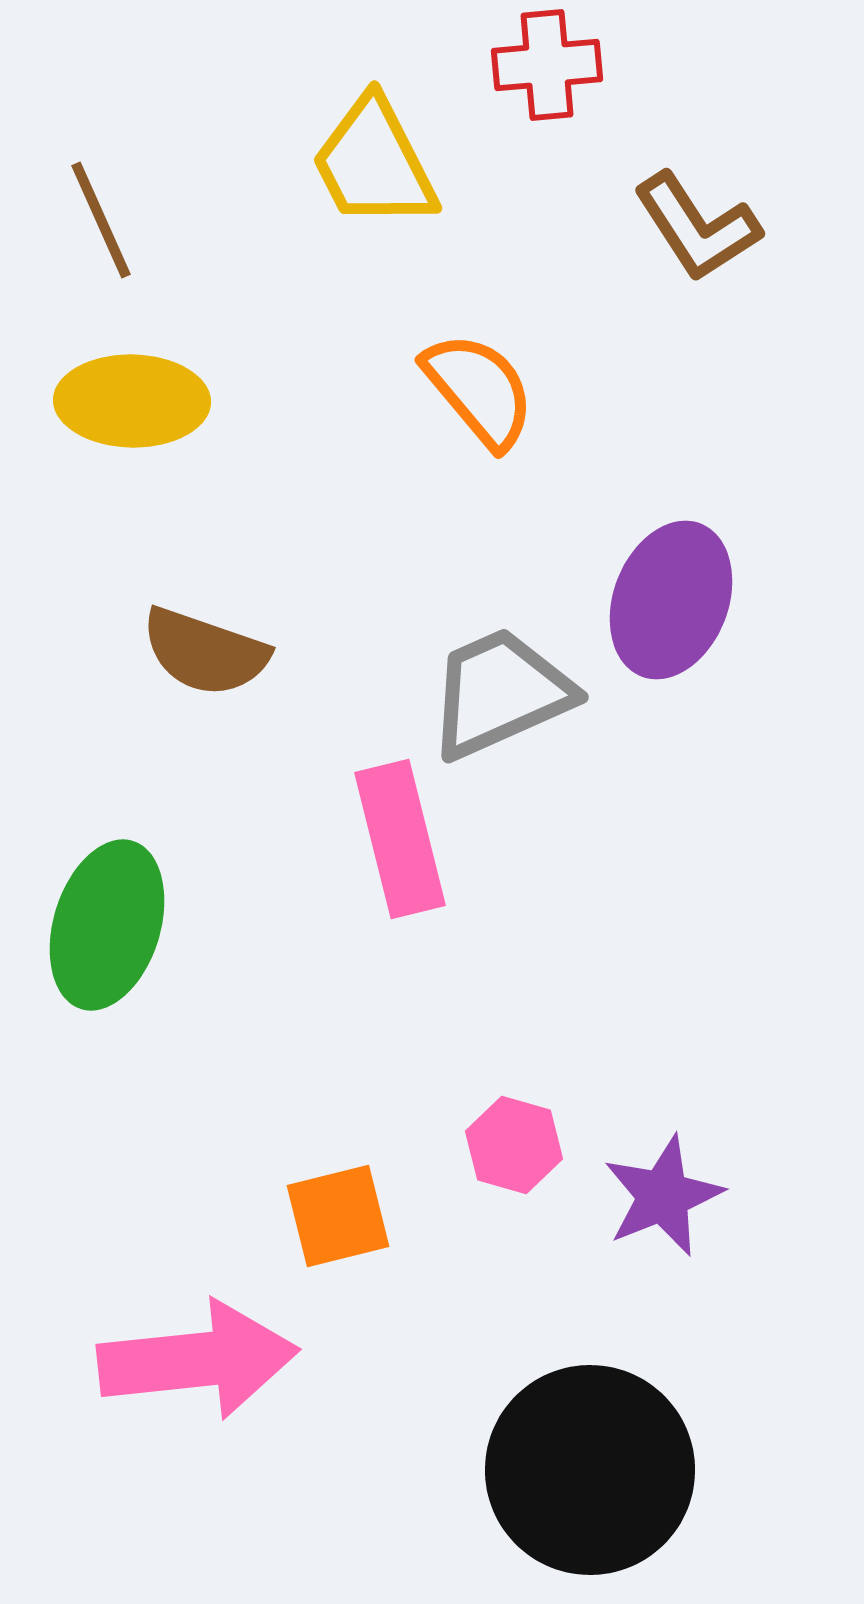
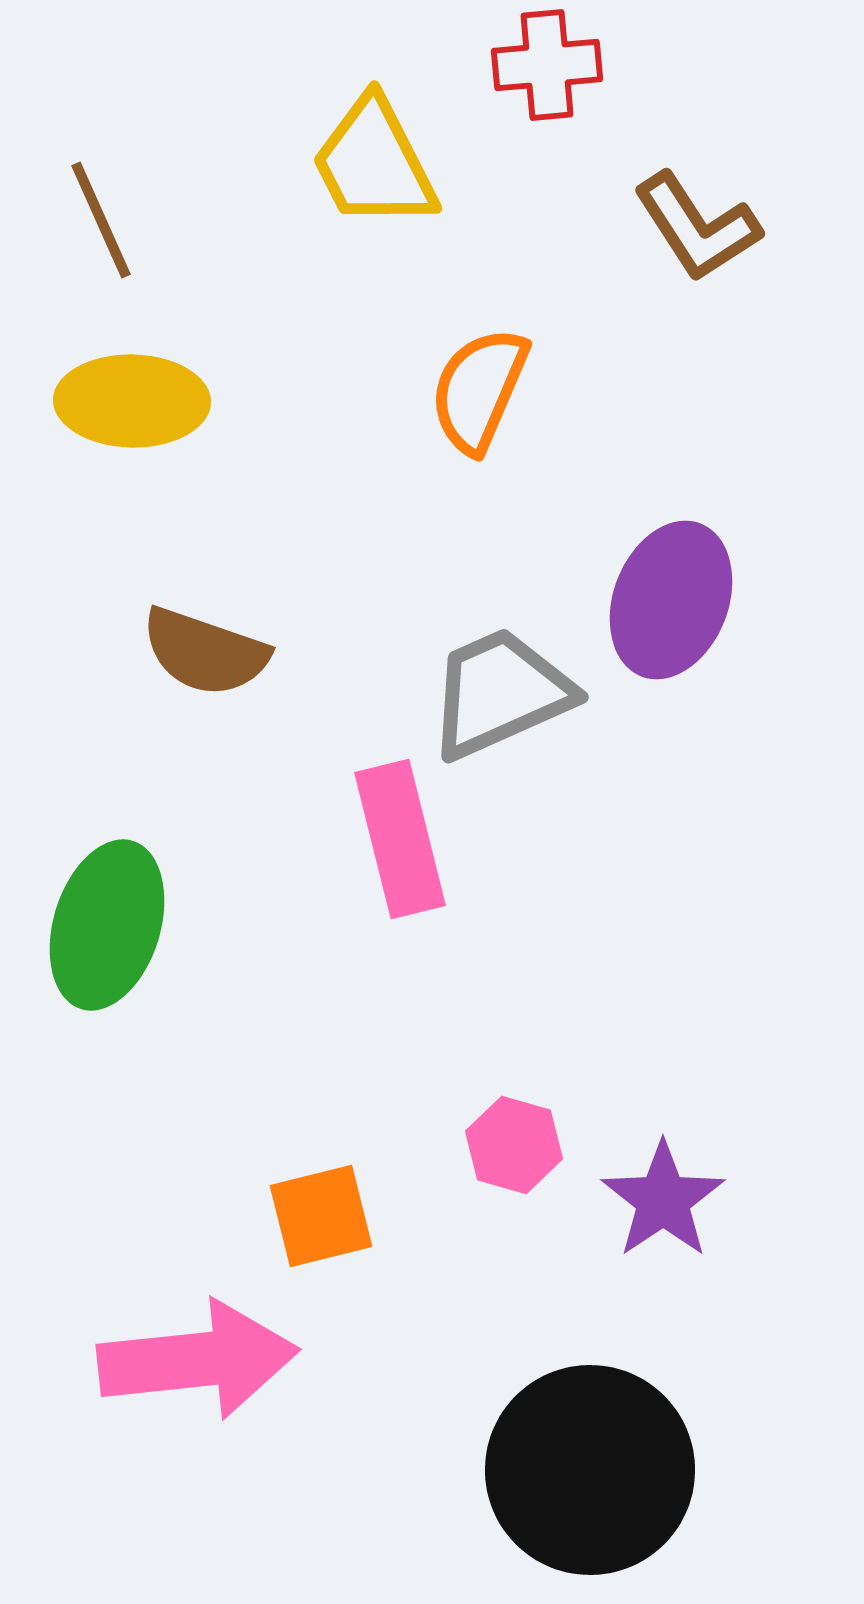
orange semicircle: rotated 117 degrees counterclockwise
purple star: moved 4 px down; rotated 12 degrees counterclockwise
orange square: moved 17 px left
